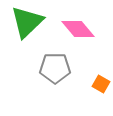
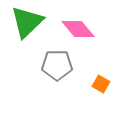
gray pentagon: moved 2 px right, 3 px up
